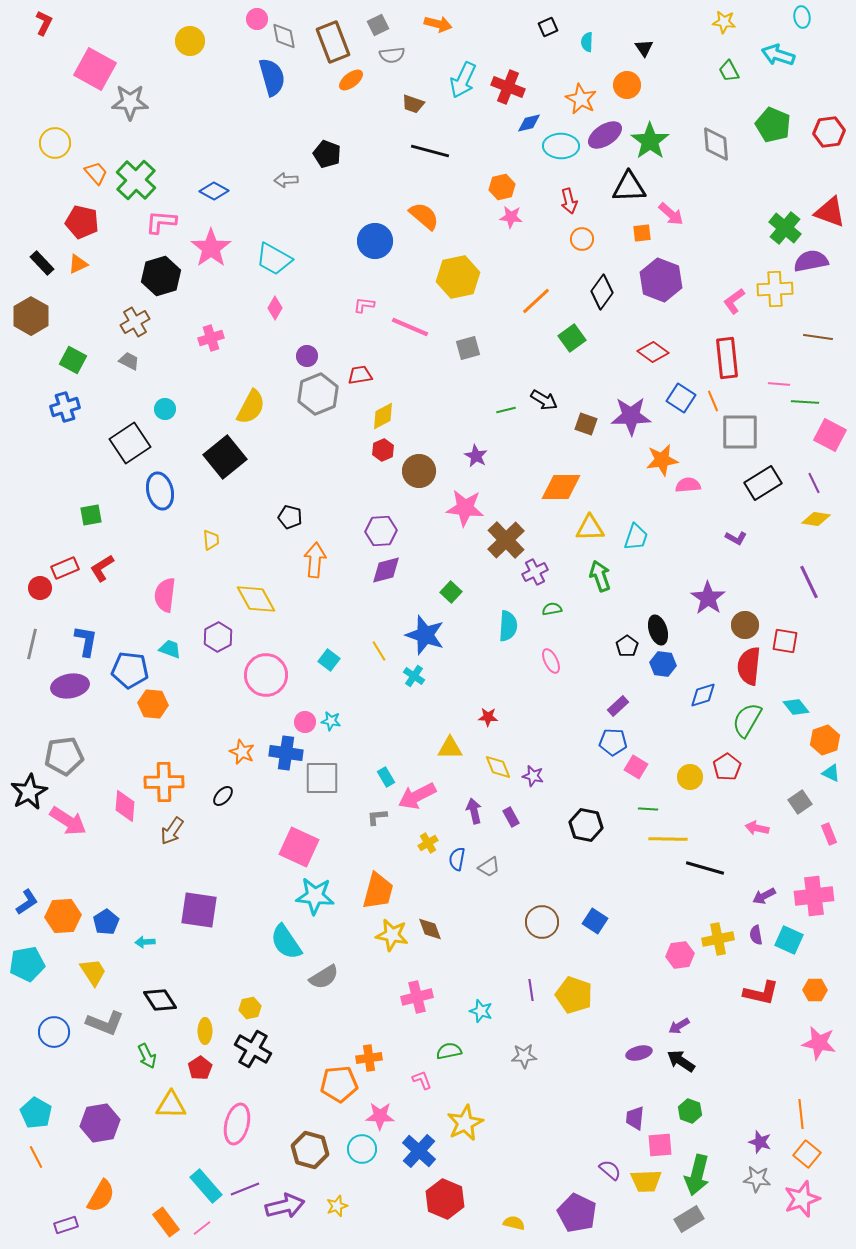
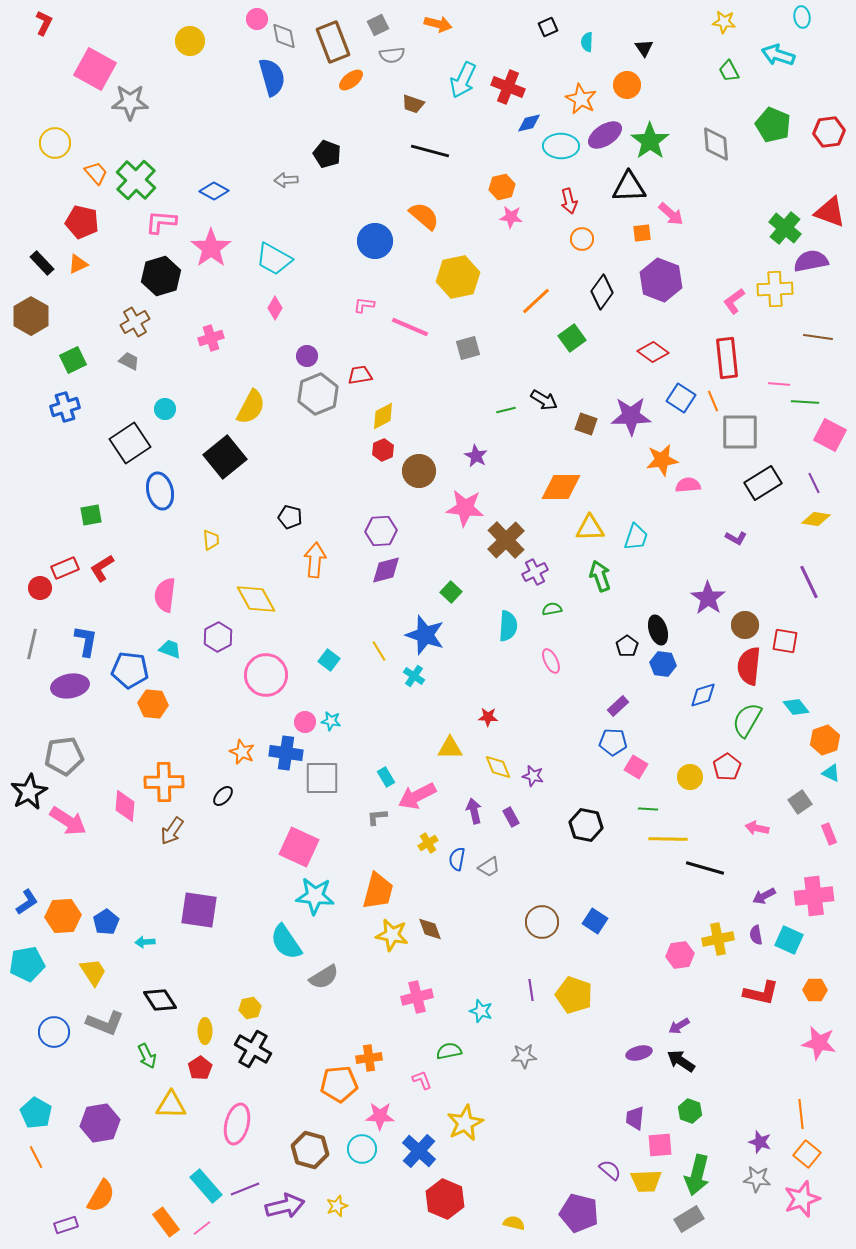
green square at (73, 360): rotated 36 degrees clockwise
purple pentagon at (577, 1213): moved 2 px right; rotated 12 degrees counterclockwise
